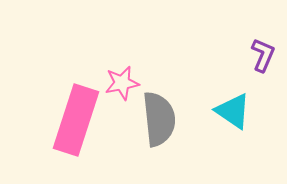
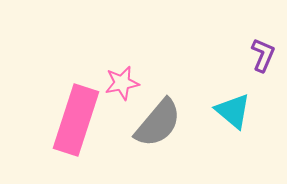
cyan triangle: rotated 6 degrees clockwise
gray semicircle: moved 1 px left, 4 px down; rotated 46 degrees clockwise
